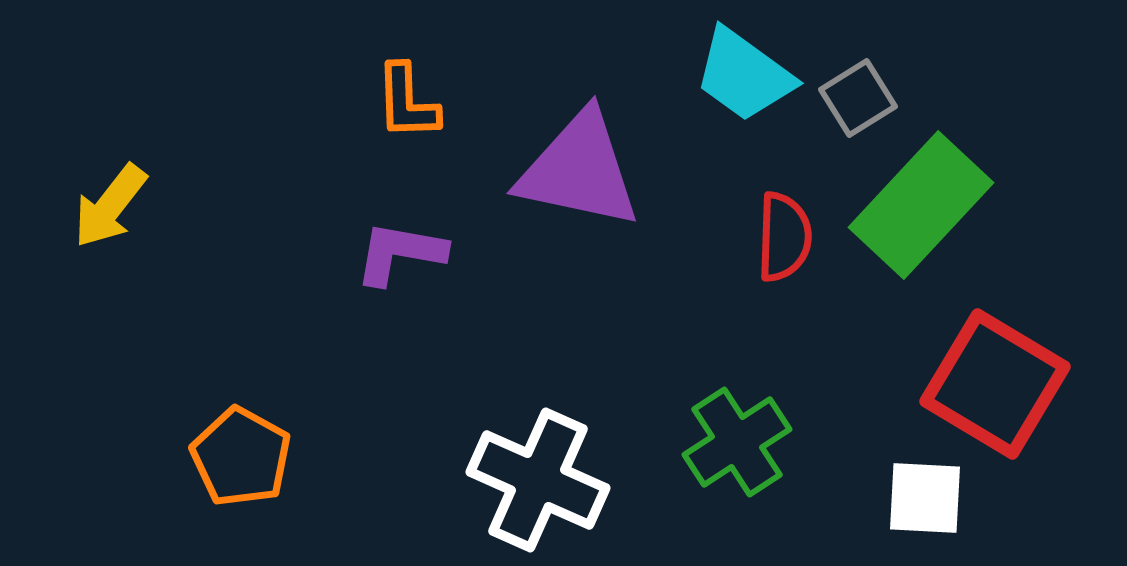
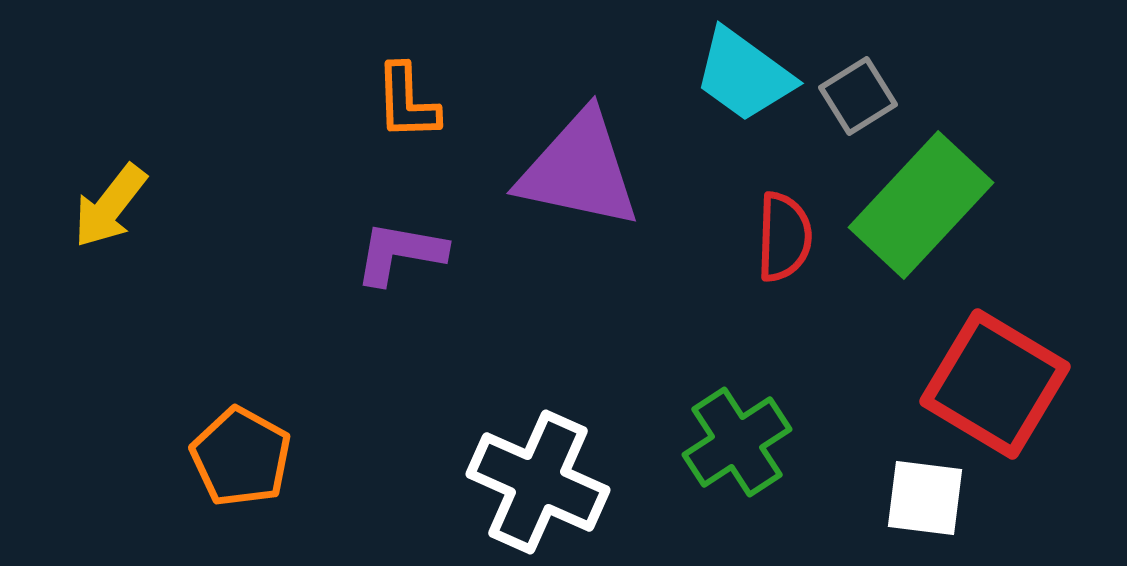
gray square: moved 2 px up
white cross: moved 2 px down
white square: rotated 4 degrees clockwise
